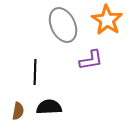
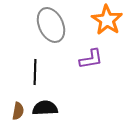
gray ellipse: moved 12 px left
purple L-shape: moved 1 px up
black semicircle: moved 4 px left, 1 px down
